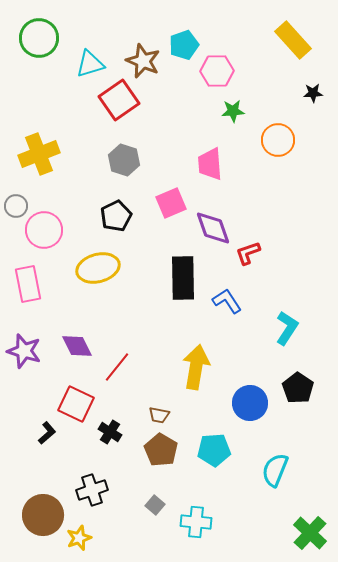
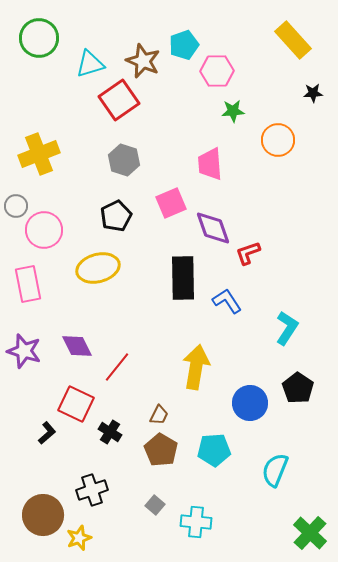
brown trapezoid at (159, 415): rotated 75 degrees counterclockwise
